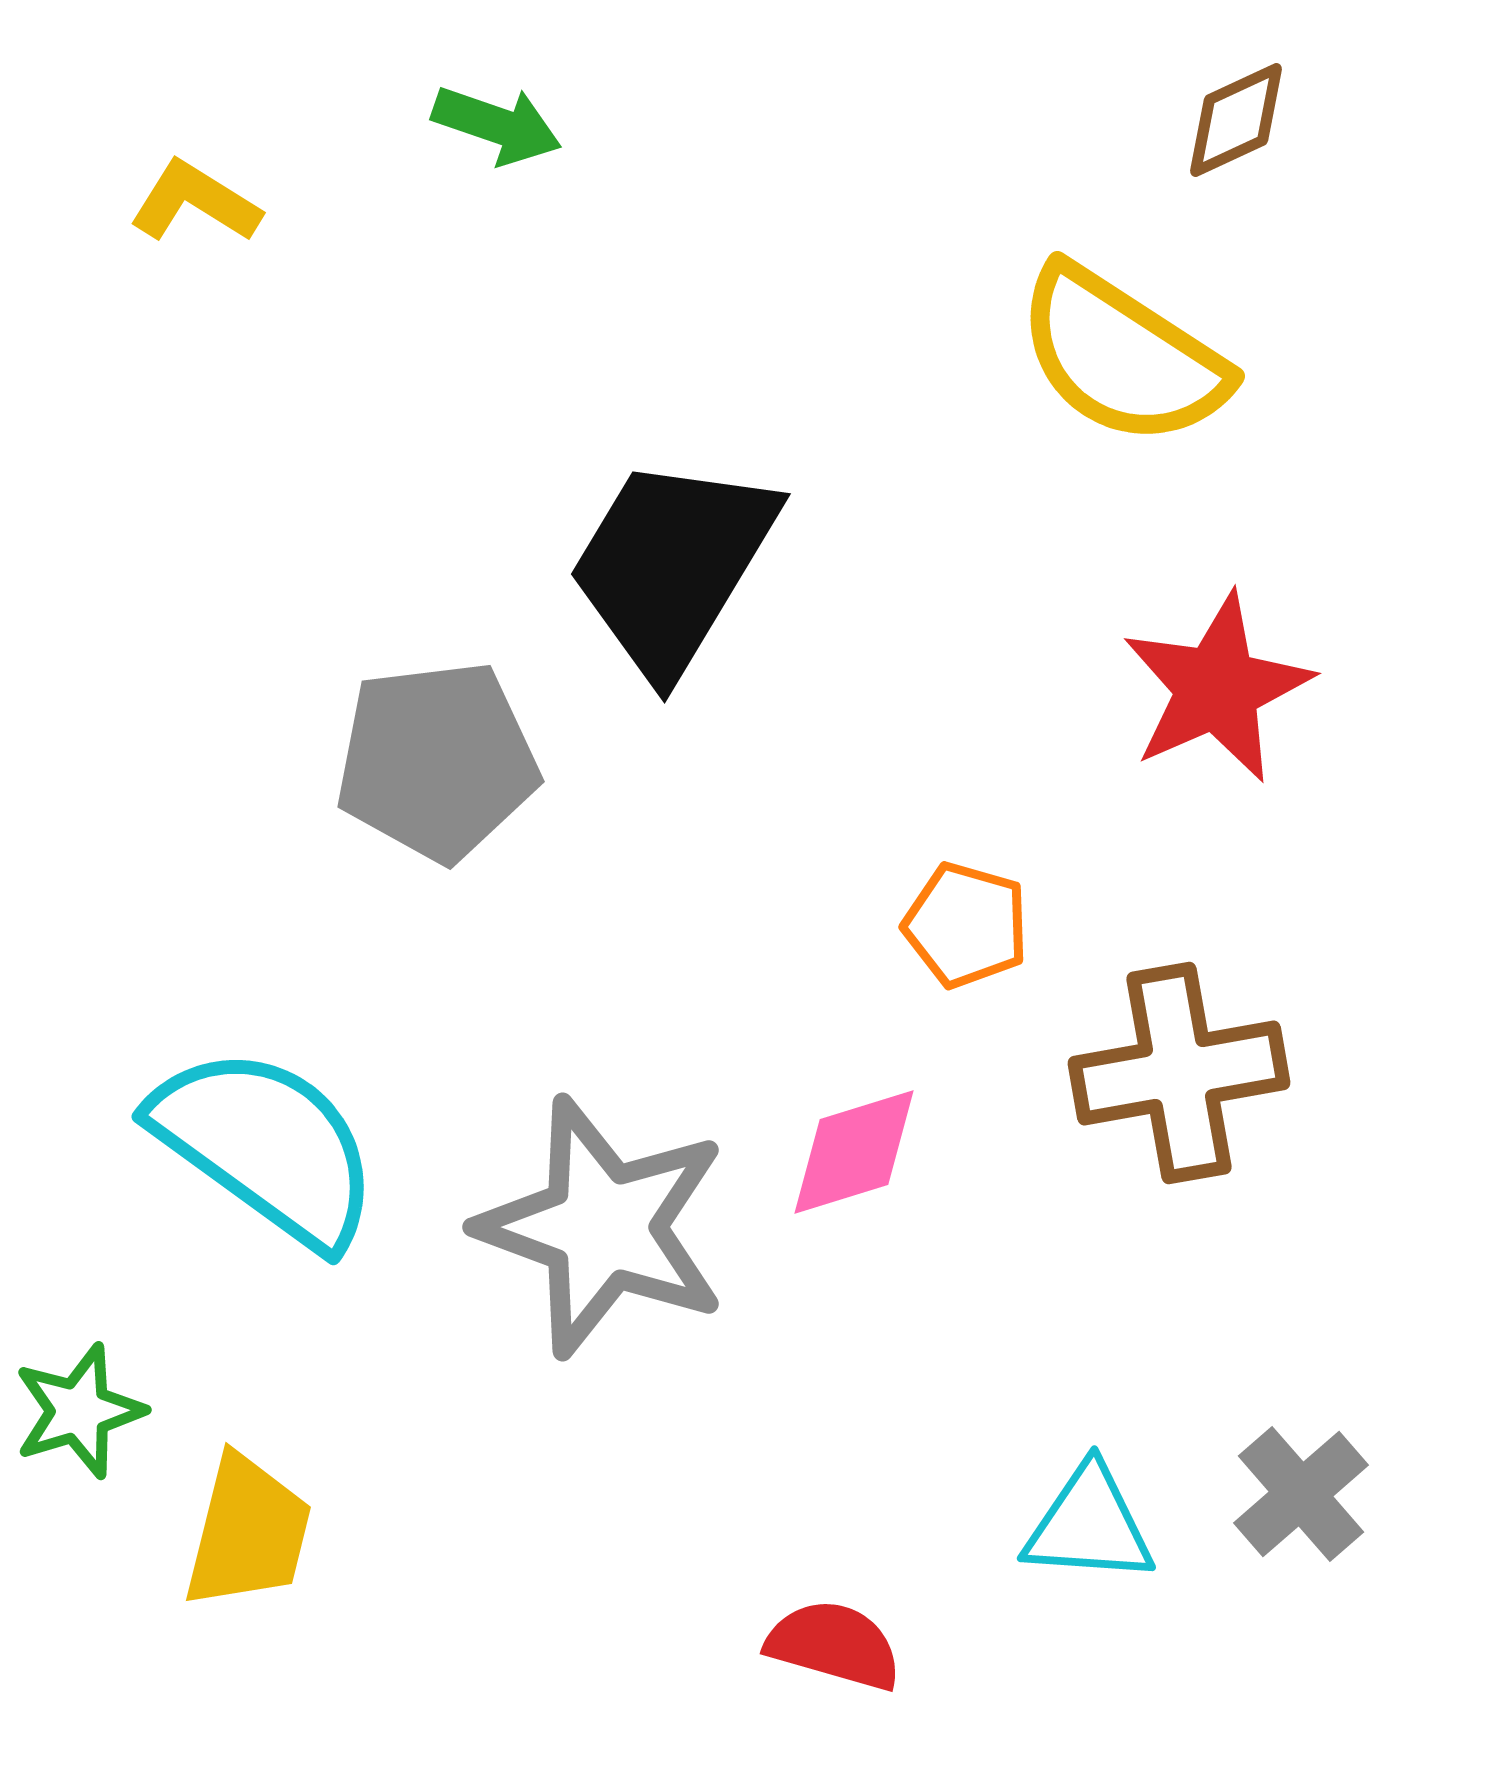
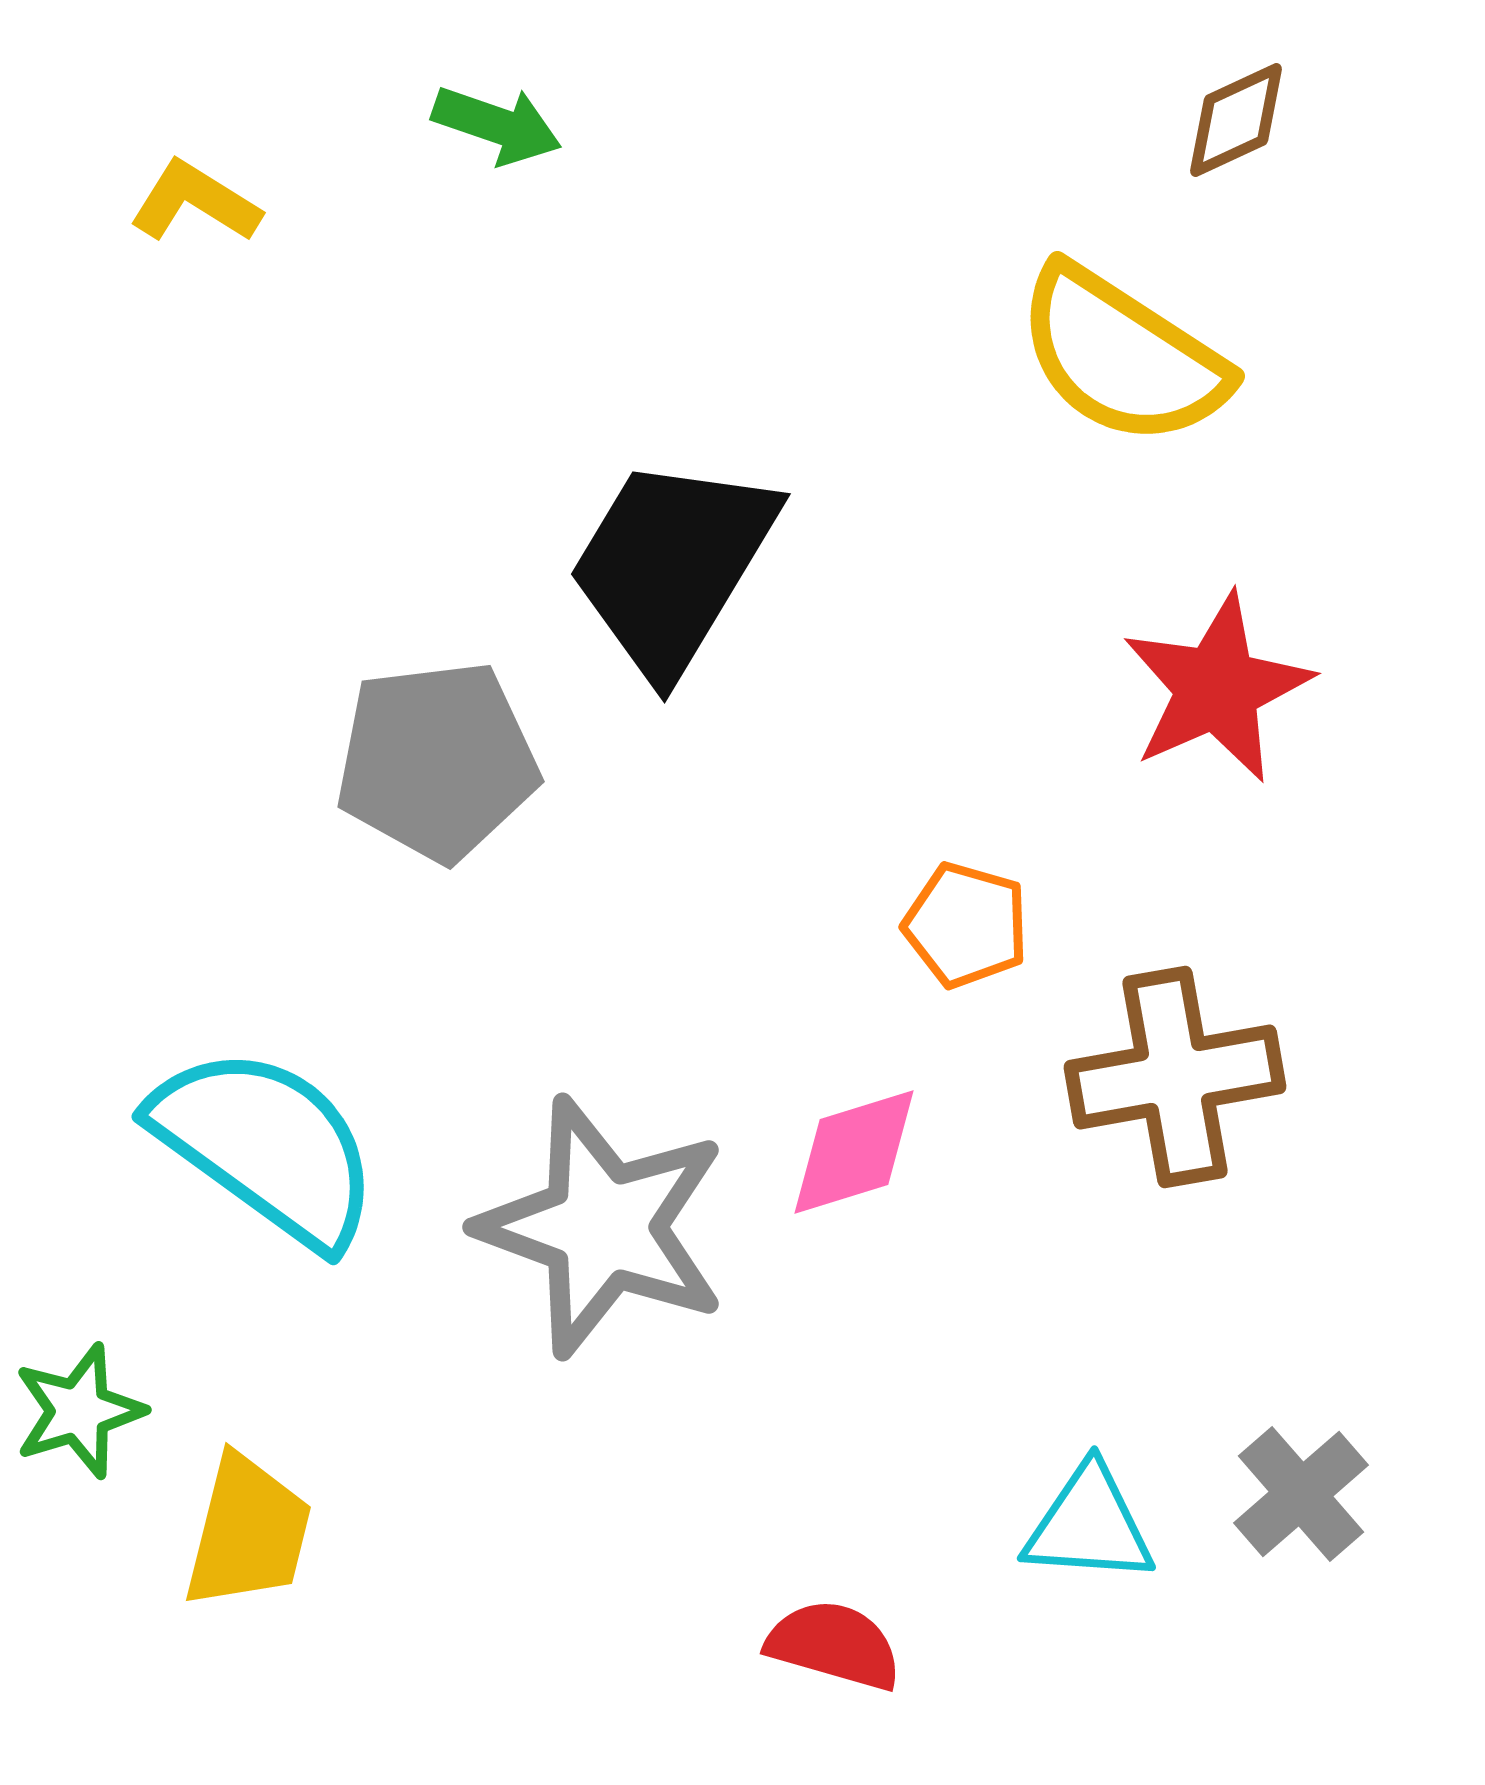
brown cross: moved 4 px left, 4 px down
